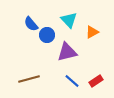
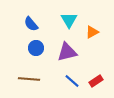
cyan triangle: rotated 12 degrees clockwise
blue circle: moved 11 px left, 13 px down
brown line: rotated 20 degrees clockwise
